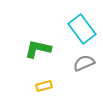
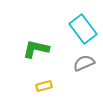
cyan rectangle: moved 1 px right
green L-shape: moved 2 px left
